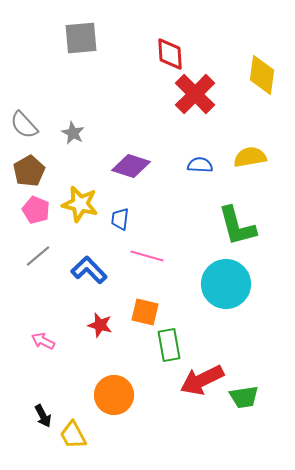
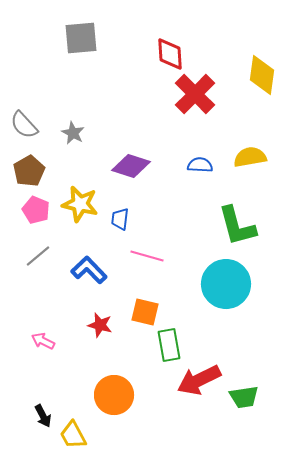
red arrow: moved 3 px left
